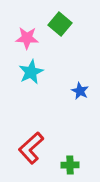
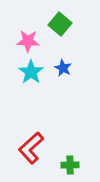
pink star: moved 1 px right, 3 px down
cyan star: rotated 10 degrees counterclockwise
blue star: moved 17 px left, 23 px up
